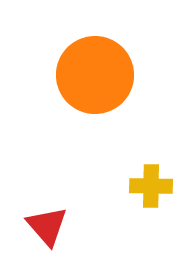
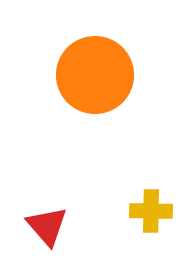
yellow cross: moved 25 px down
